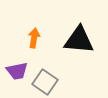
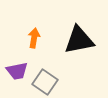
black triangle: rotated 16 degrees counterclockwise
